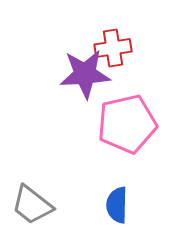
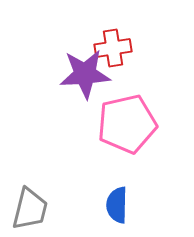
gray trapezoid: moved 2 px left, 4 px down; rotated 114 degrees counterclockwise
